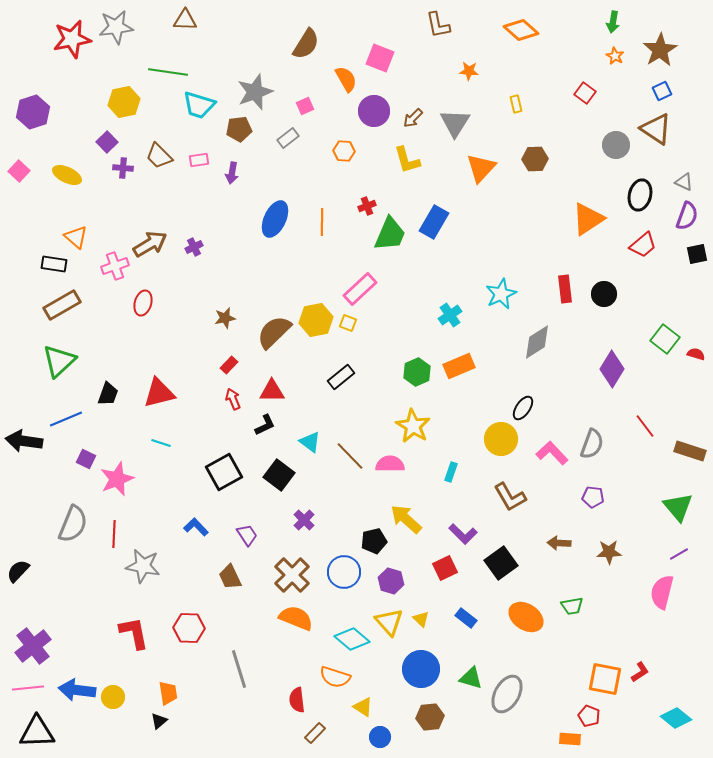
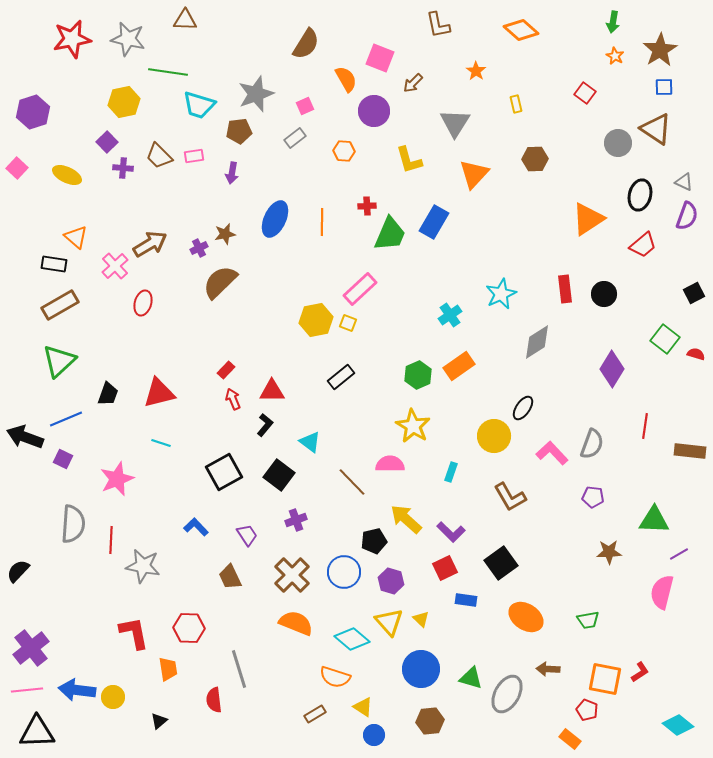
gray star at (116, 27): moved 12 px right, 12 px down; rotated 20 degrees clockwise
orange star at (469, 71): moved 7 px right; rotated 30 degrees clockwise
blue square at (662, 91): moved 2 px right, 4 px up; rotated 24 degrees clockwise
gray star at (255, 92): moved 1 px right, 2 px down
brown arrow at (413, 118): moved 35 px up
brown pentagon at (239, 129): moved 2 px down
gray rectangle at (288, 138): moved 7 px right
gray circle at (616, 145): moved 2 px right, 2 px up
pink rectangle at (199, 160): moved 5 px left, 4 px up
yellow L-shape at (407, 160): moved 2 px right
orange triangle at (481, 168): moved 7 px left, 6 px down
pink square at (19, 171): moved 2 px left, 3 px up
red cross at (367, 206): rotated 18 degrees clockwise
purple cross at (194, 247): moved 5 px right, 1 px down
black square at (697, 254): moved 3 px left, 39 px down; rotated 15 degrees counterclockwise
pink cross at (115, 266): rotated 24 degrees counterclockwise
brown rectangle at (62, 305): moved 2 px left
brown star at (225, 318): moved 84 px up
brown semicircle at (274, 332): moved 54 px left, 50 px up
red rectangle at (229, 365): moved 3 px left, 5 px down
orange rectangle at (459, 366): rotated 12 degrees counterclockwise
green hexagon at (417, 372): moved 1 px right, 3 px down
black L-shape at (265, 425): rotated 25 degrees counterclockwise
red line at (645, 426): rotated 45 degrees clockwise
yellow circle at (501, 439): moved 7 px left, 3 px up
black arrow at (24, 441): moved 1 px right, 4 px up; rotated 12 degrees clockwise
brown rectangle at (690, 451): rotated 12 degrees counterclockwise
brown line at (350, 456): moved 2 px right, 26 px down
purple square at (86, 459): moved 23 px left
green triangle at (678, 507): moved 24 px left, 13 px down; rotated 48 degrees counterclockwise
purple cross at (304, 520): moved 8 px left; rotated 25 degrees clockwise
gray semicircle at (73, 524): rotated 18 degrees counterclockwise
red line at (114, 534): moved 3 px left, 6 px down
purple L-shape at (463, 534): moved 12 px left, 2 px up
brown arrow at (559, 543): moved 11 px left, 126 px down
green trapezoid at (572, 606): moved 16 px right, 14 px down
orange semicircle at (296, 618): moved 5 px down
blue rectangle at (466, 618): moved 18 px up; rotated 30 degrees counterclockwise
purple cross at (33, 646): moved 2 px left, 2 px down
pink line at (28, 688): moved 1 px left, 2 px down
orange trapezoid at (168, 693): moved 24 px up
red semicircle at (297, 700): moved 83 px left
red pentagon at (589, 716): moved 2 px left, 6 px up
brown hexagon at (430, 717): moved 4 px down
cyan diamond at (676, 718): moved 2 px right, 7 px down
brown rectangle at (315, 733): moved 19 px up; rotated 15 degrees clockwise
blue circle at (380, 737): moved 6 px left, 2 px up
orange rectangle at (570, 739): rotated 35 degrees clockwise
